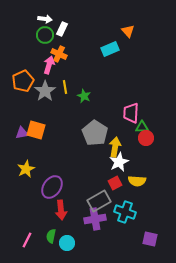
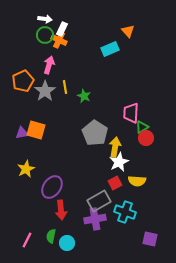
orange cross: moved 14 px up
green triangle: rotated 32 degrees counterclockwise
